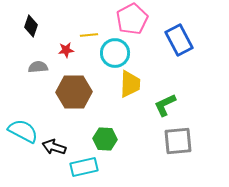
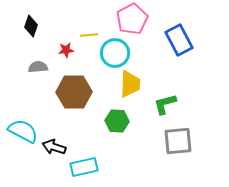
green L-shape: moved 1 px up; rotated 10 degrees clockwise
green hexagon: moved 12 px right, 18 px up
